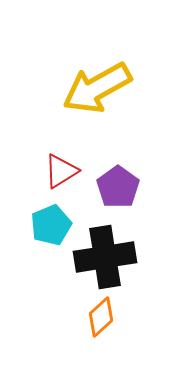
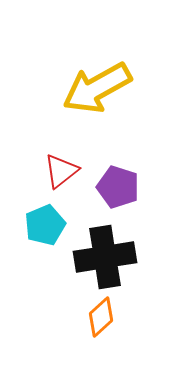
red triangle: rotated 6 degrees counterclockwise
purple pentagon: rotated 18 degrees counterclockwise
cyan pentagon: moved 6 px left
